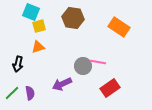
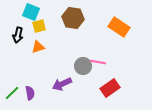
black arrow: moved 29 px up
